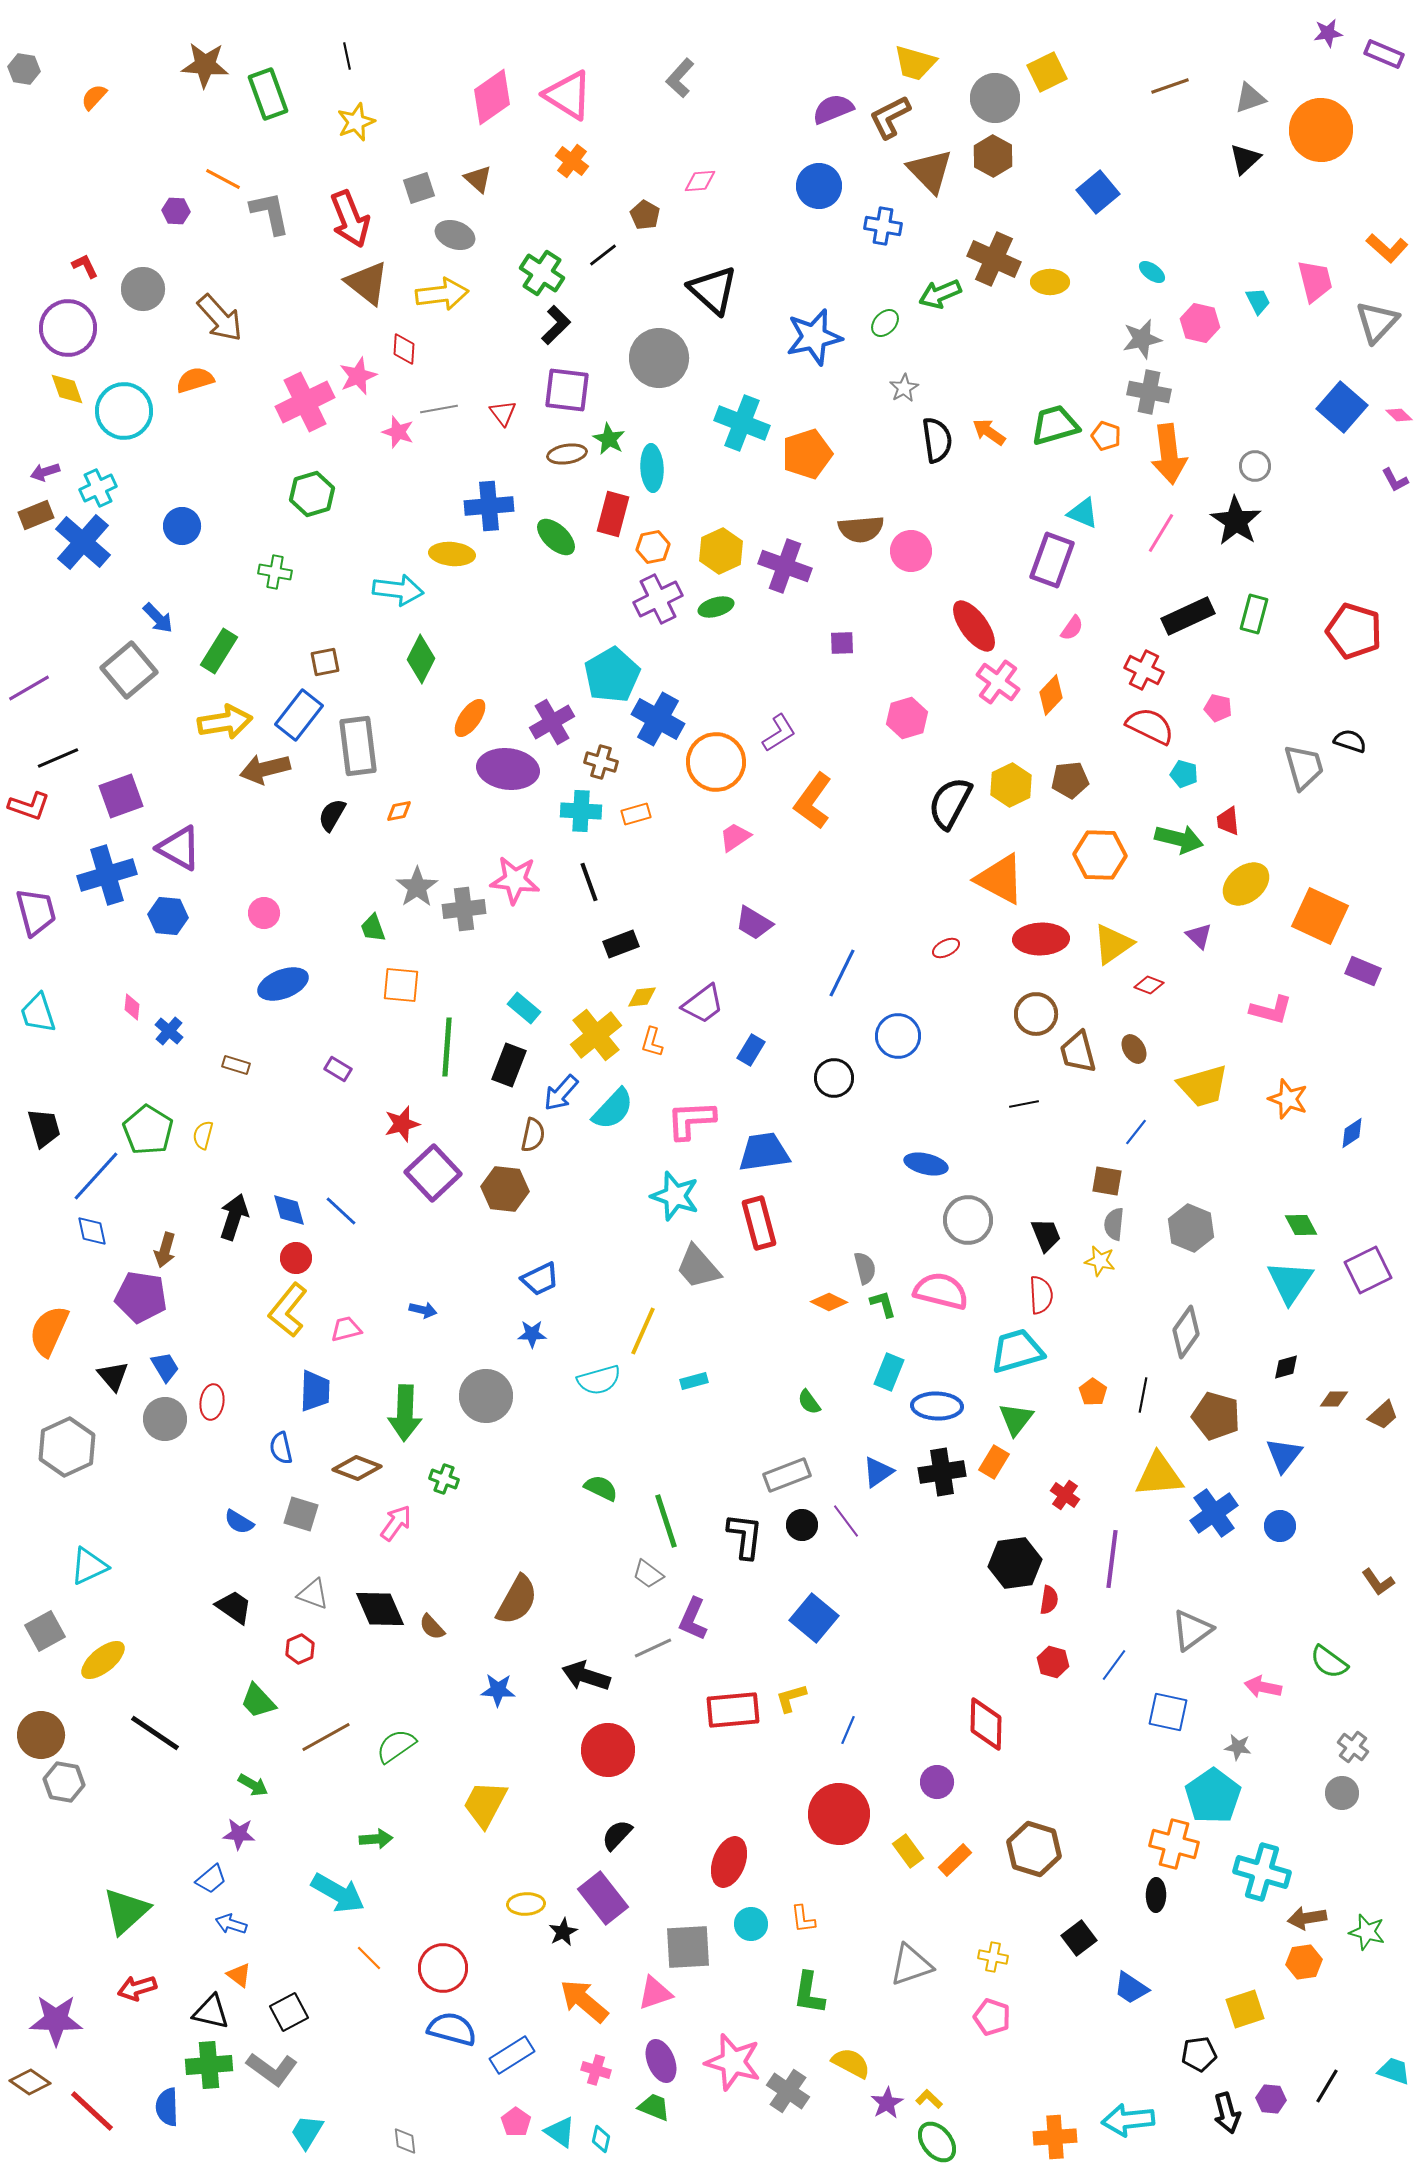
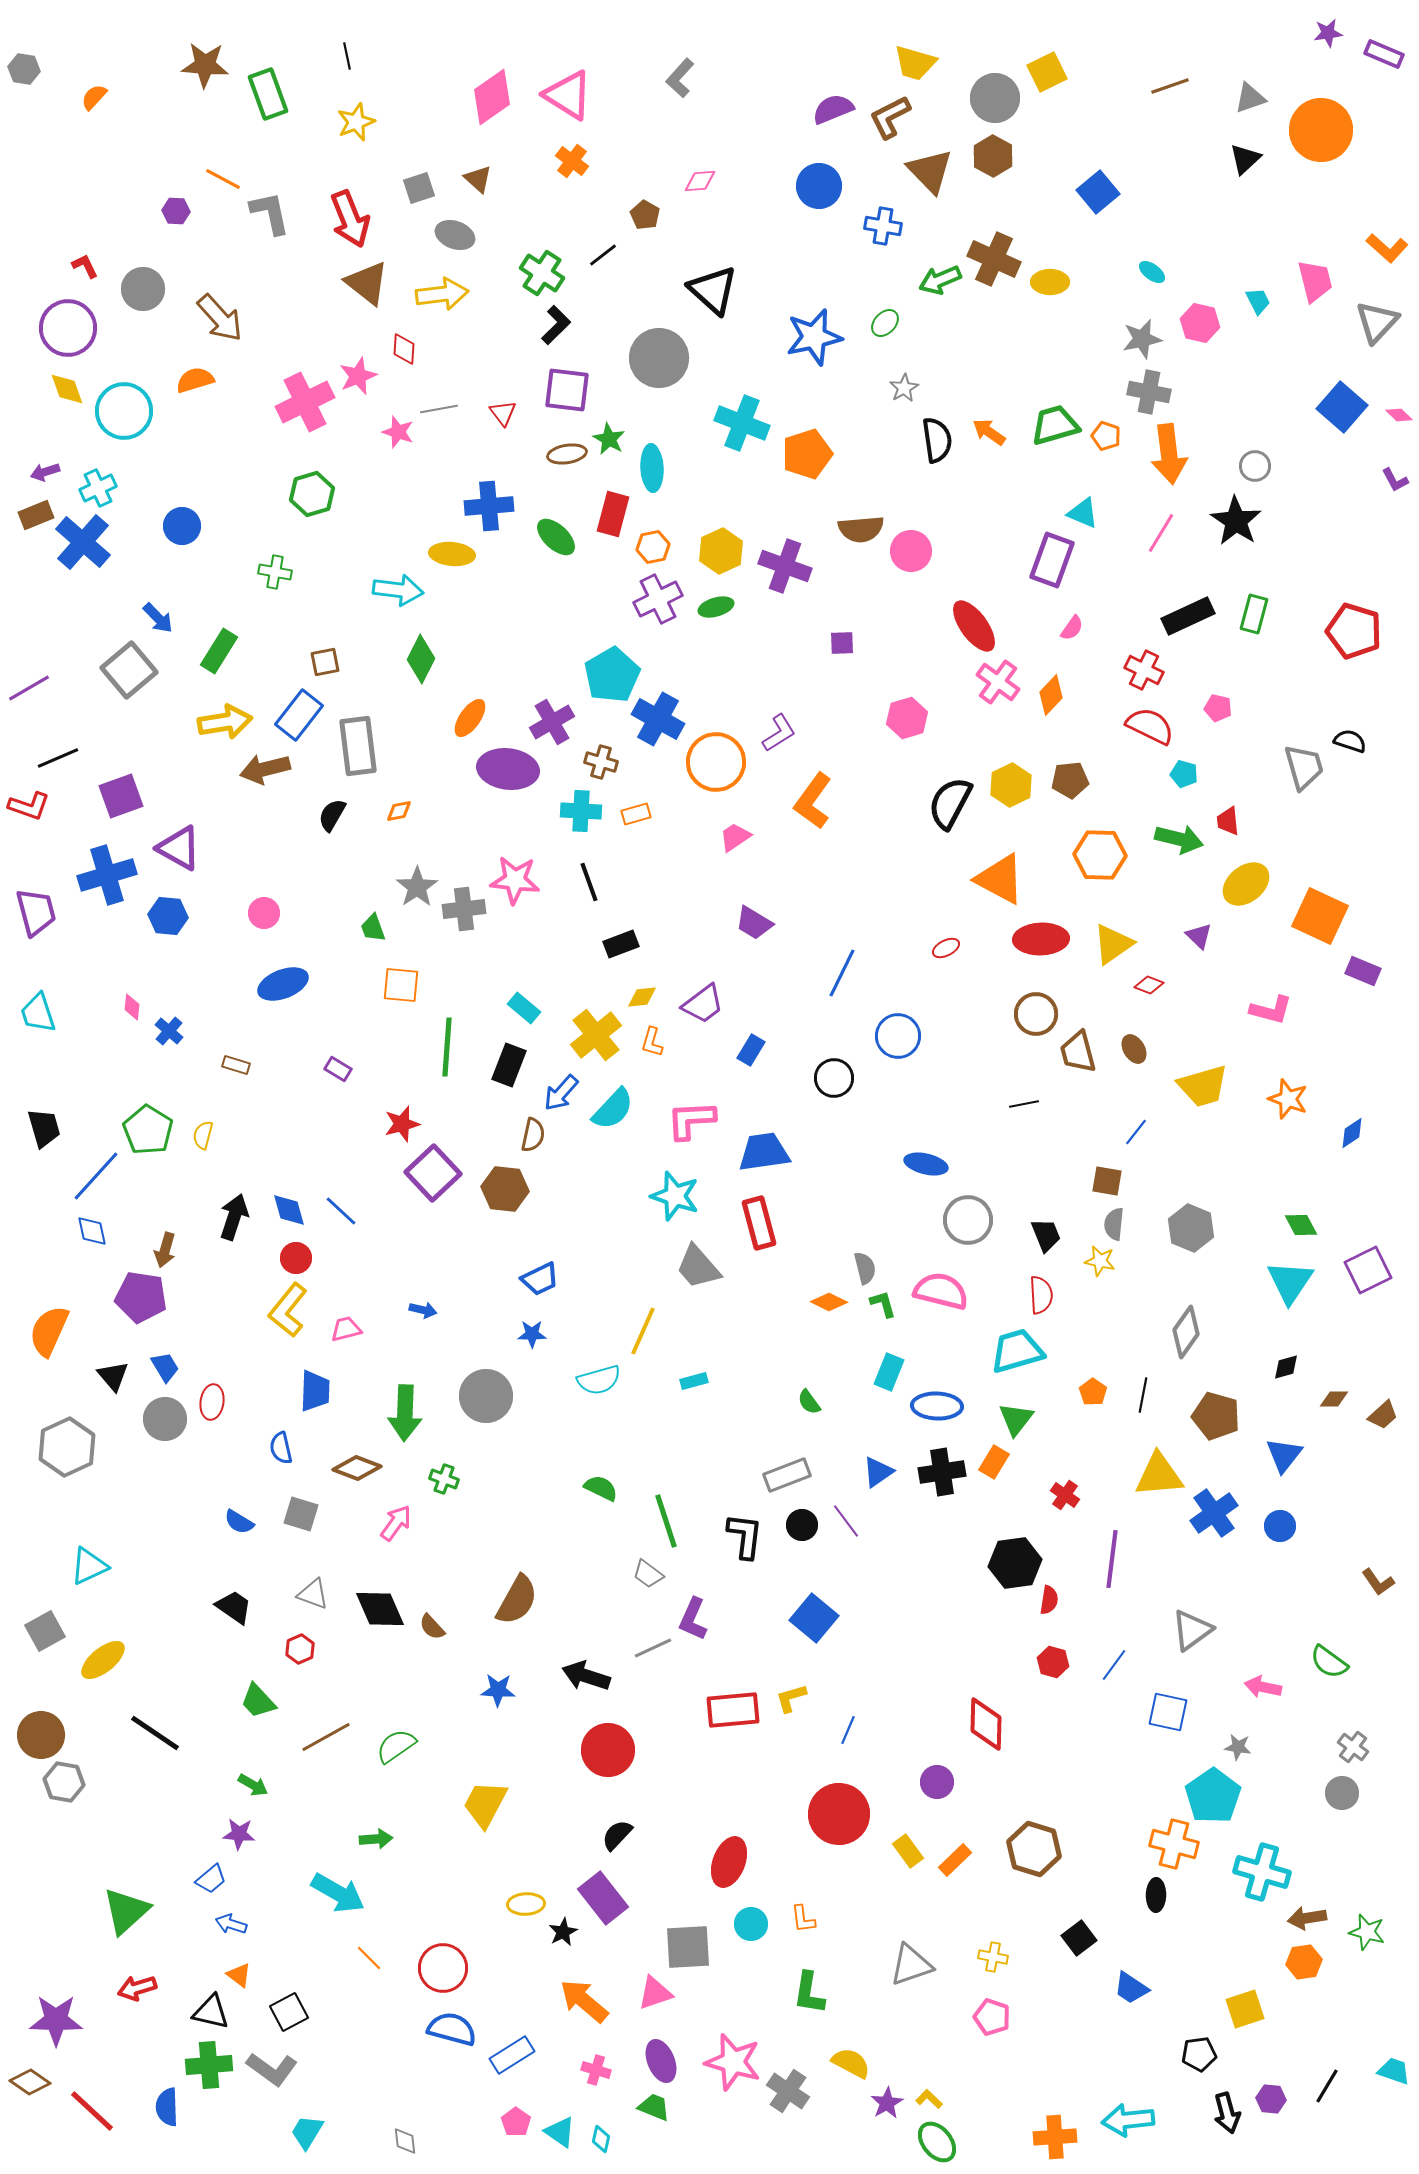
green arrow at (940, 294): moved 14 px up
